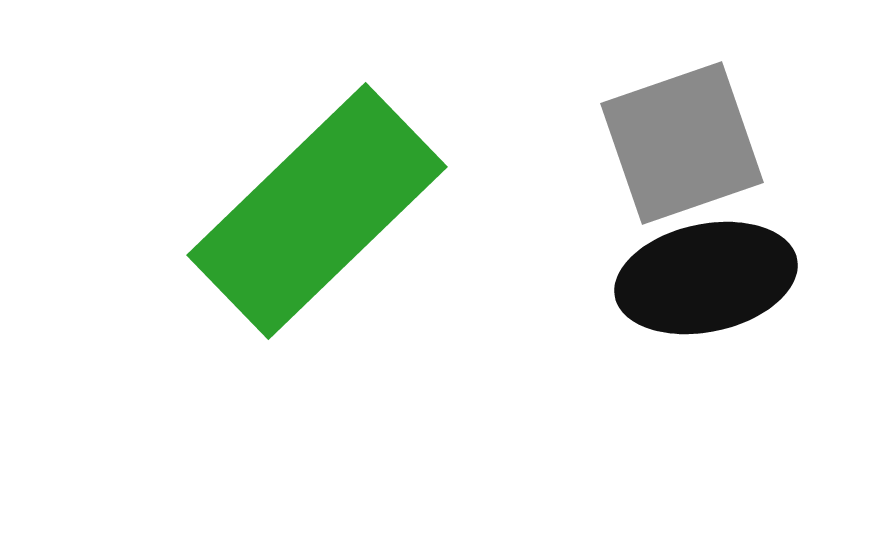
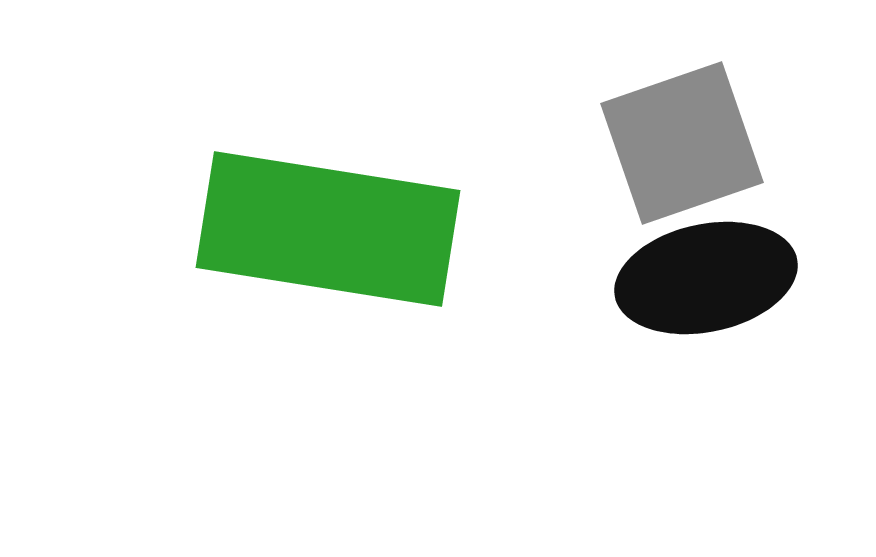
green rectangle: moved 11 px right, 18 px down; rotated 53 degrees clockwise
